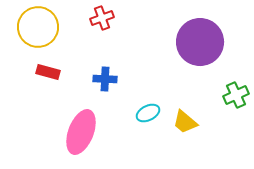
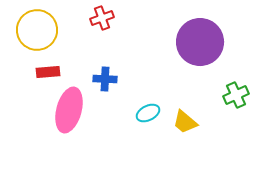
yellow circle: moved 1 px left, 3 px down
red rectangle: rotated 20 degrees counterclockwise
pink ellipse: moved 12 px left, 22 px up; rotated 6 degrees counterclockwise
